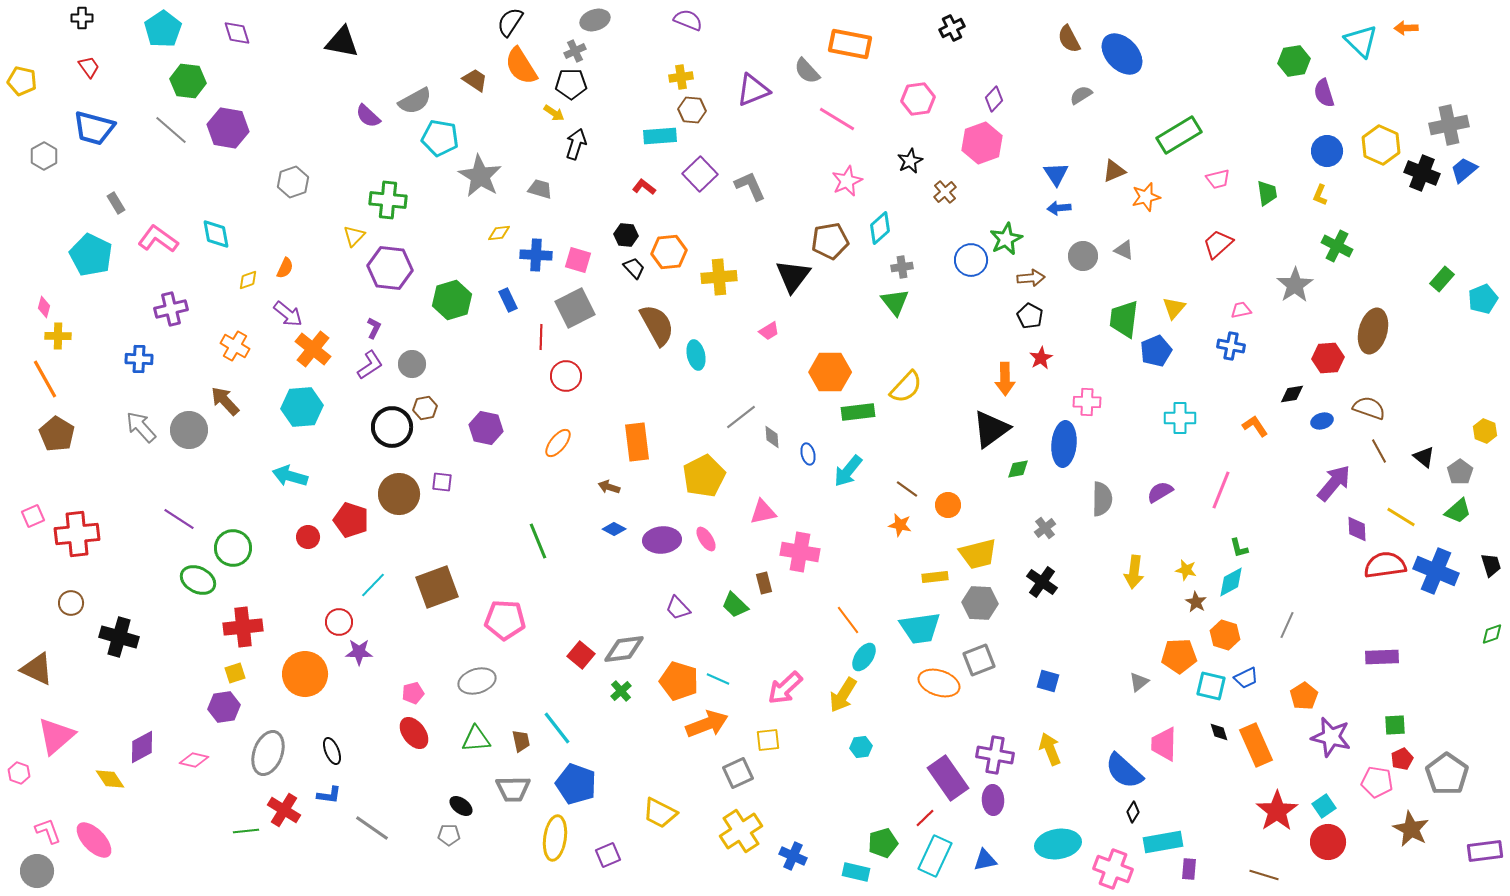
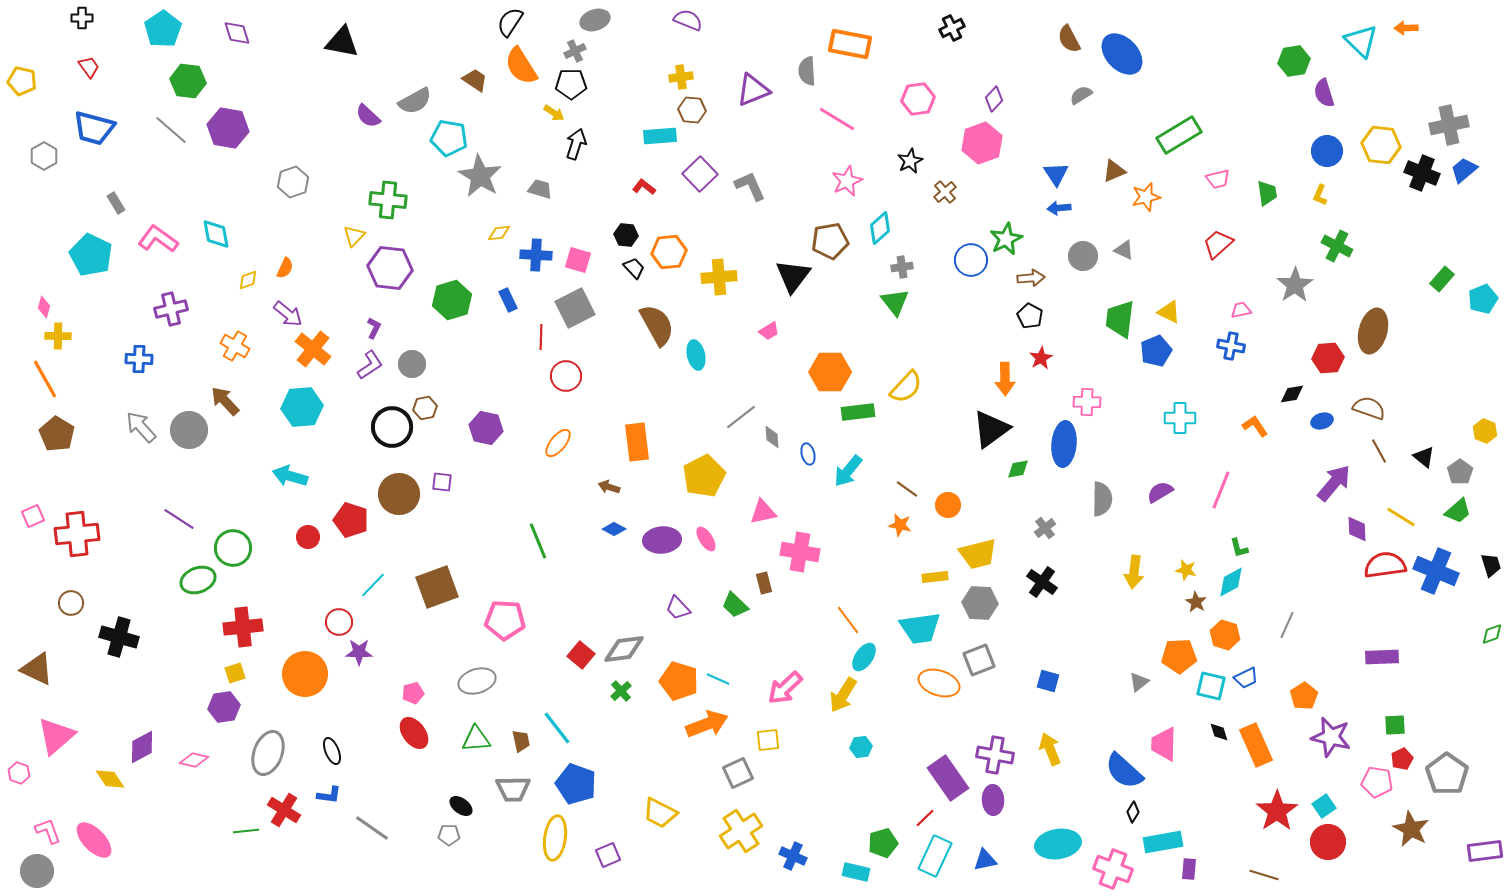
gray semicircle at (807, 71): rotated 40 degrees clockwise
cyan pentagon at (440, 138): moved 9 px right
yellow hexagon at (1381, 145): rotated 18 degrees counterclockwise
yellow triangle at (1174, 308): moved 5 px left, 4 px down; rotated 45 degrees counterclockwise
green trapezoid at (1124, 319): moved 4 px left
green ellipse at (198, 580): rotated 48 degrees counterclockwise
